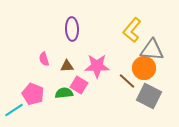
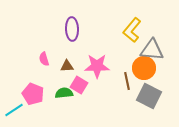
brown line: rotated 36 degrees clockwise
